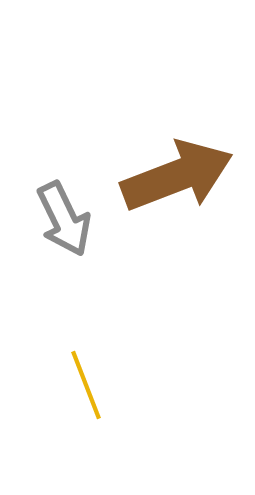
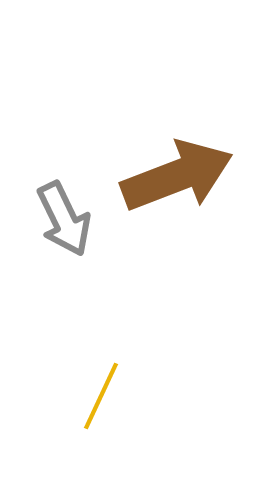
yellow line: moved 15 px right, 11 px down; rotated 46 degrees clockwise
